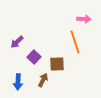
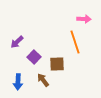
brown arrow: rotated 64 degrees counterclockwise
